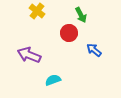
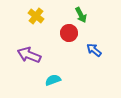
yellow cross: moved 1 px left, 5 px down
